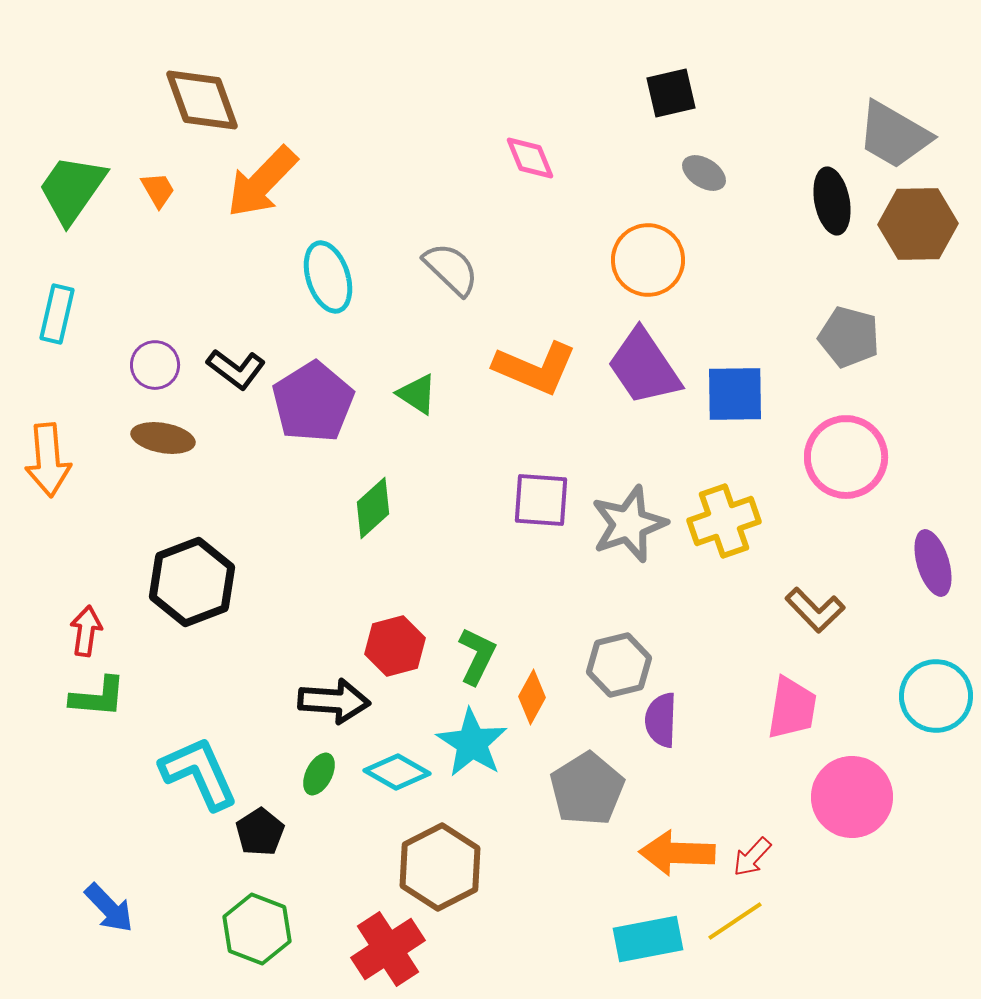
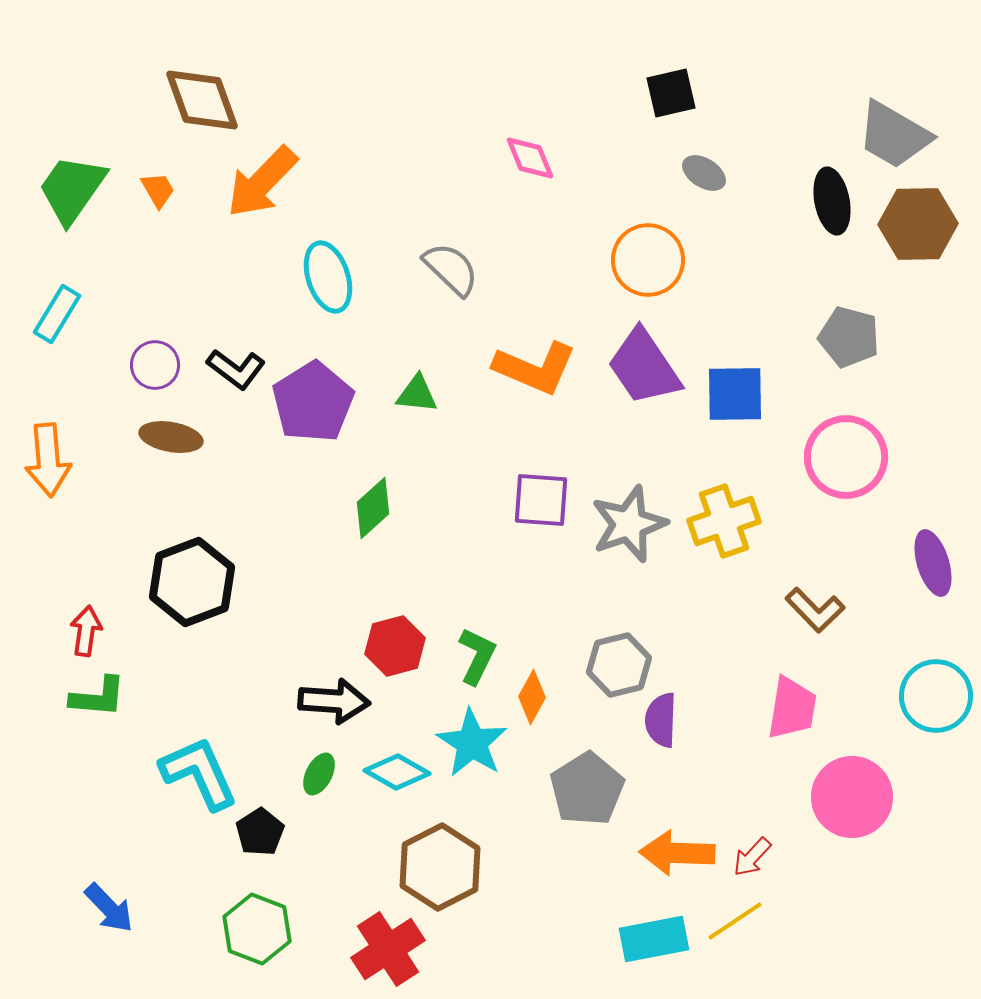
cyan rectangle at (57, 314): rotated 18 degrees clockwise
green triangle at (417, 394): rotated 27 degrees counterclockwise
brown ellipse at (163, 438): moved 8 px right, 1 px up
cyan rectangle at (648, 939): moved 6 px right
